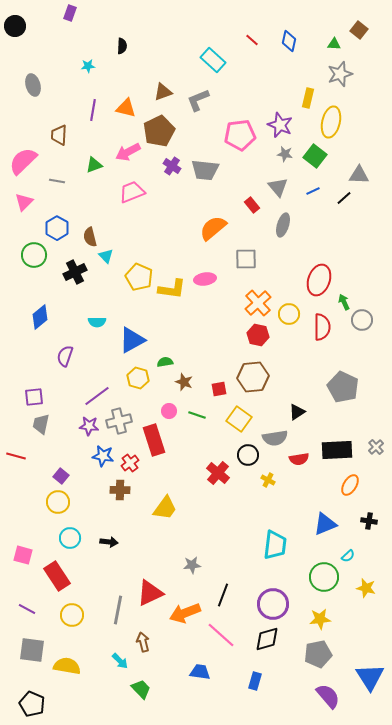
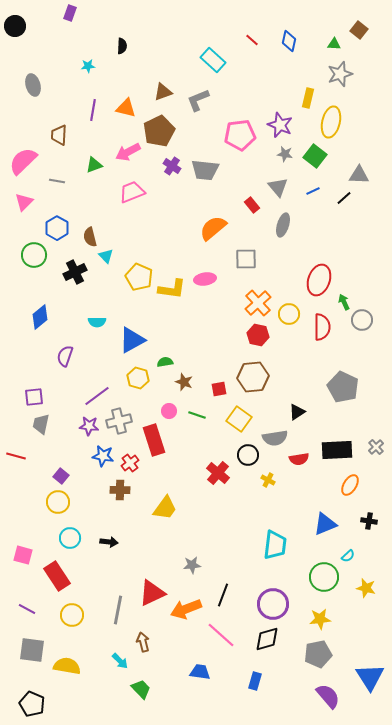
red triangle at (150, 593): moved 2 px right
orange arrow at (185, 613): moved 1 px right, 4 px up
